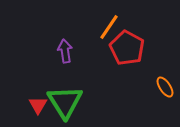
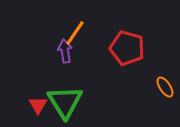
orange line: moved 34 px left, 6 px down
red pentagon: rotated 12 degrees counterclockwise
